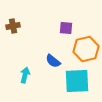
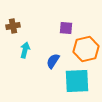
blue semicircle: rotated 84 degrees clockwise
cyan arrow: moved 25 px up
